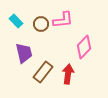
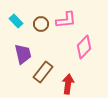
pink L-shape: moved 3 px right
purple trapezoid: moved 1 px left, 1 px down
red arrow: moved 10 px down
